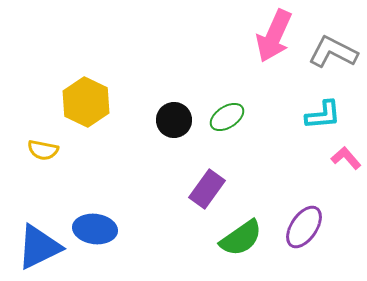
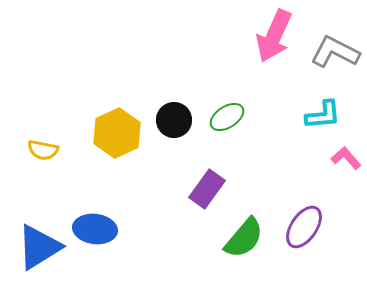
gray L-shape: moved 2 px right
yellow hexagon: moved 31 px right, 31 px down; rotated 9 degrees clockwise
green semicircle: moved 3 px right; rotated 15 degrees counterclockwise
blue triangle: rotated 6 degrees counterclockwise
